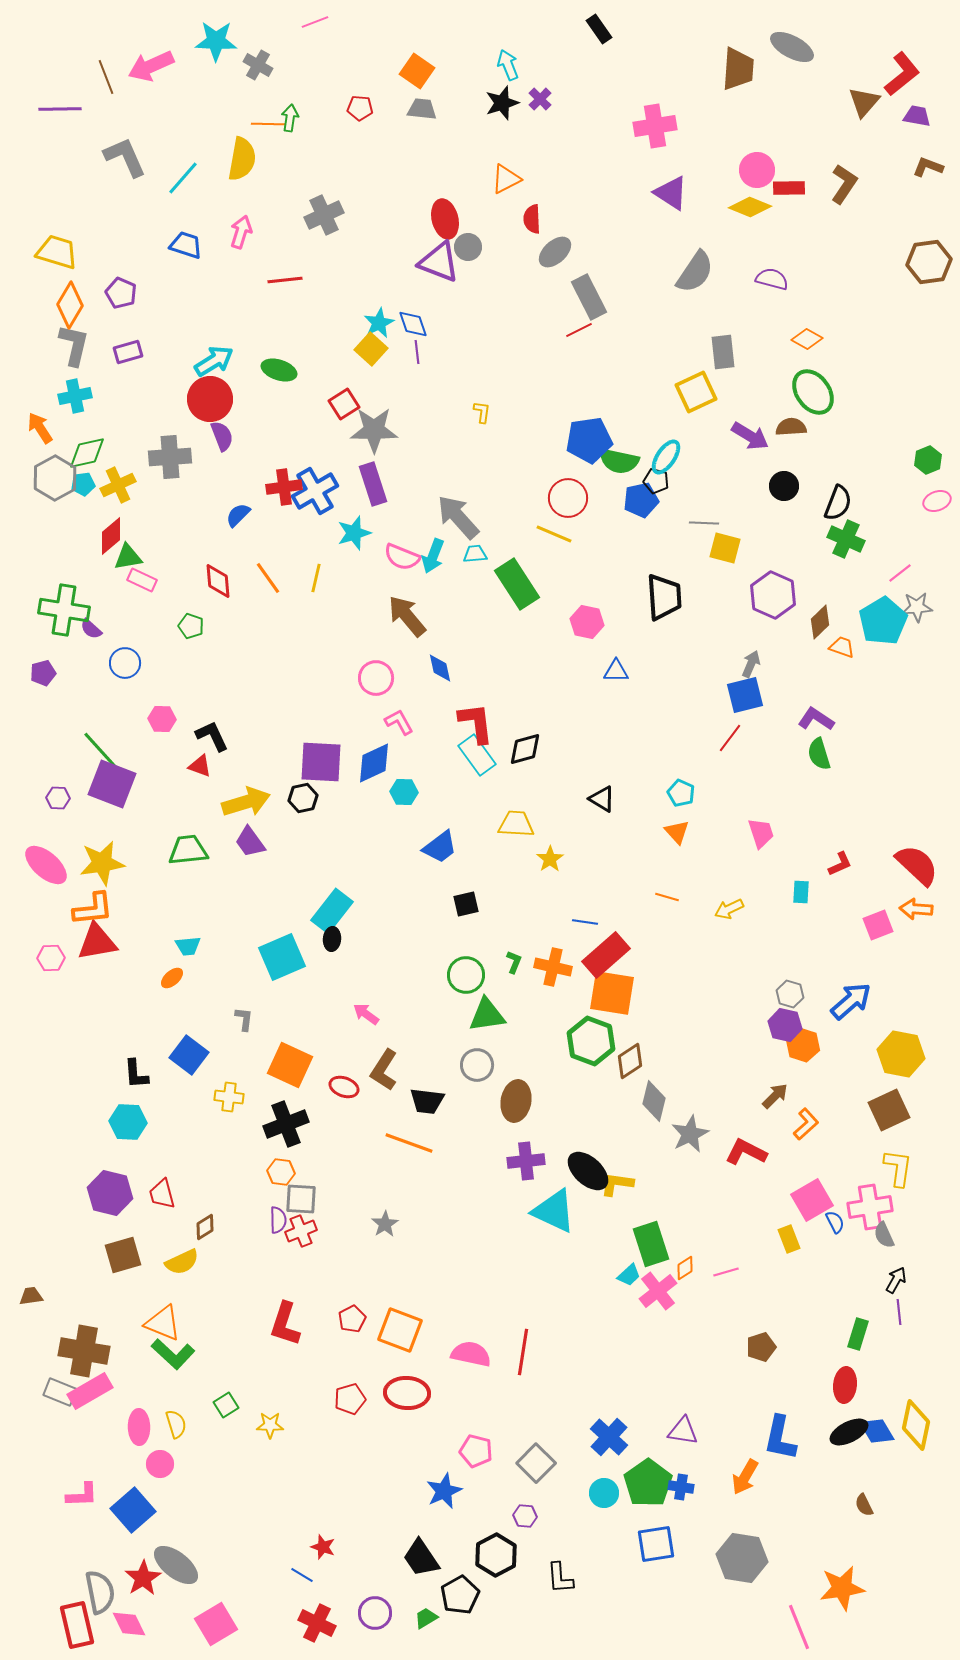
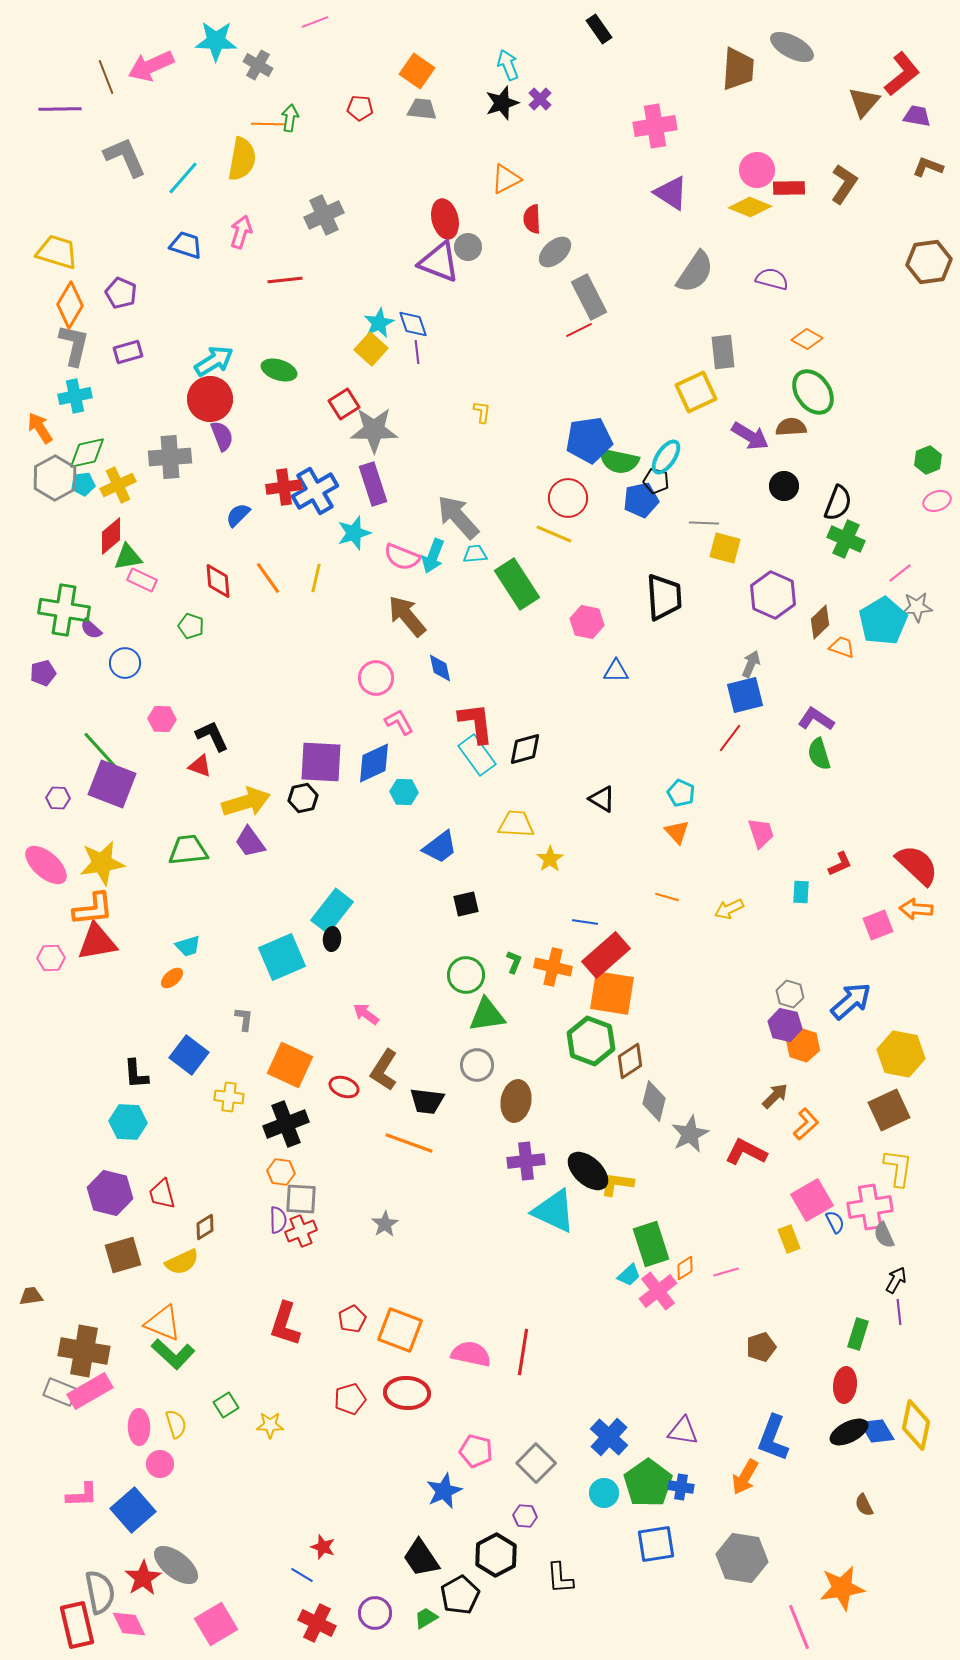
cyan trapezoid at (188, 946): rotated 12 degrees counterclockwise
blue L-shape at (780, 1438): moved 7 px left; rotated 9 degrees clockwise
